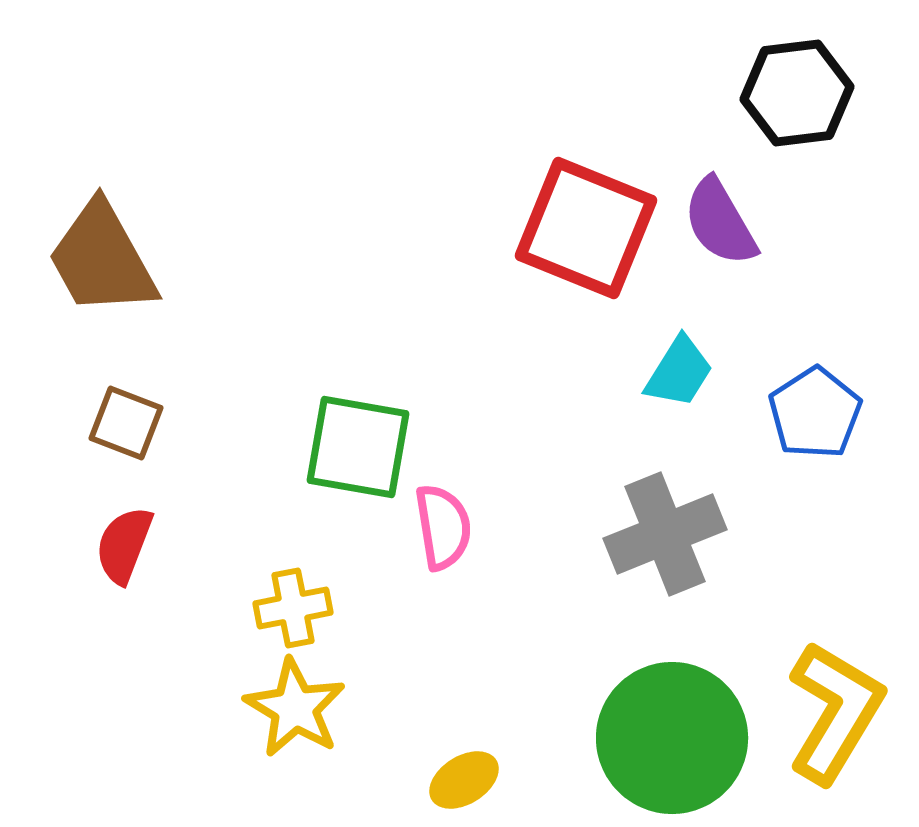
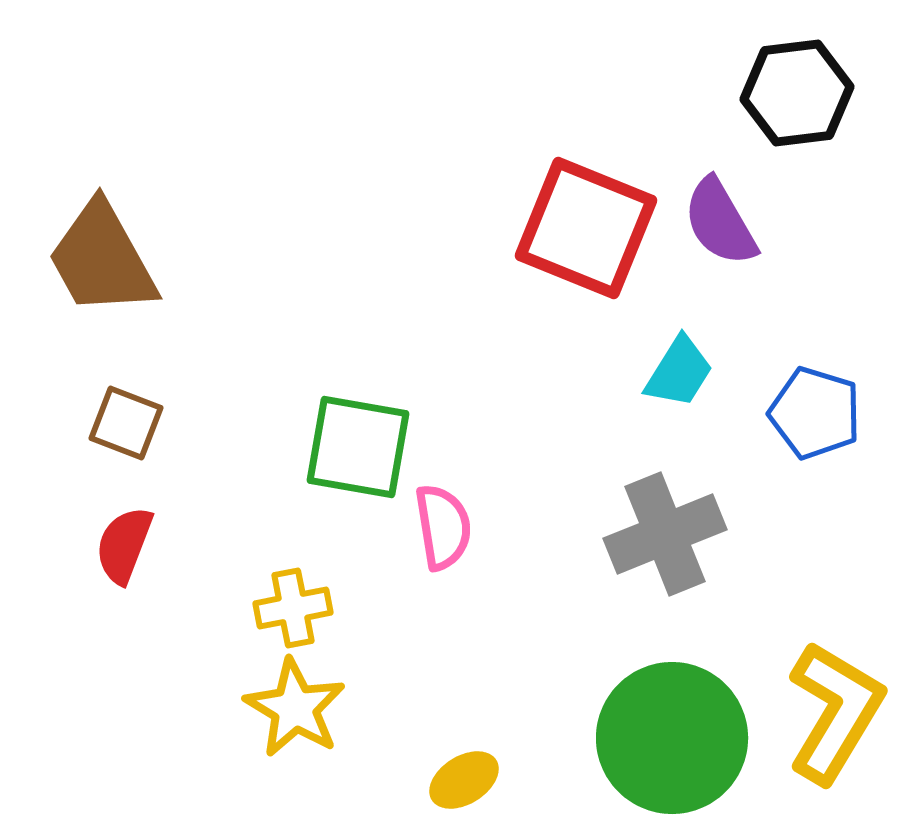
blue pentagon: rotated 22 degrees counterclockwise
